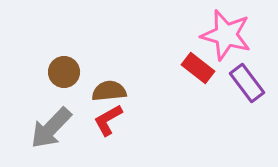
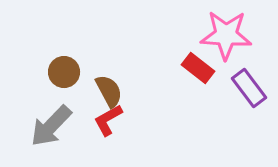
pink star: rotated 12 degrees counterclockwise
purple rectangle: moved 2 px right, 5 px down
brown semicircle: rotated 68 degrees clockwise
gray arrow: moved 2 px up
